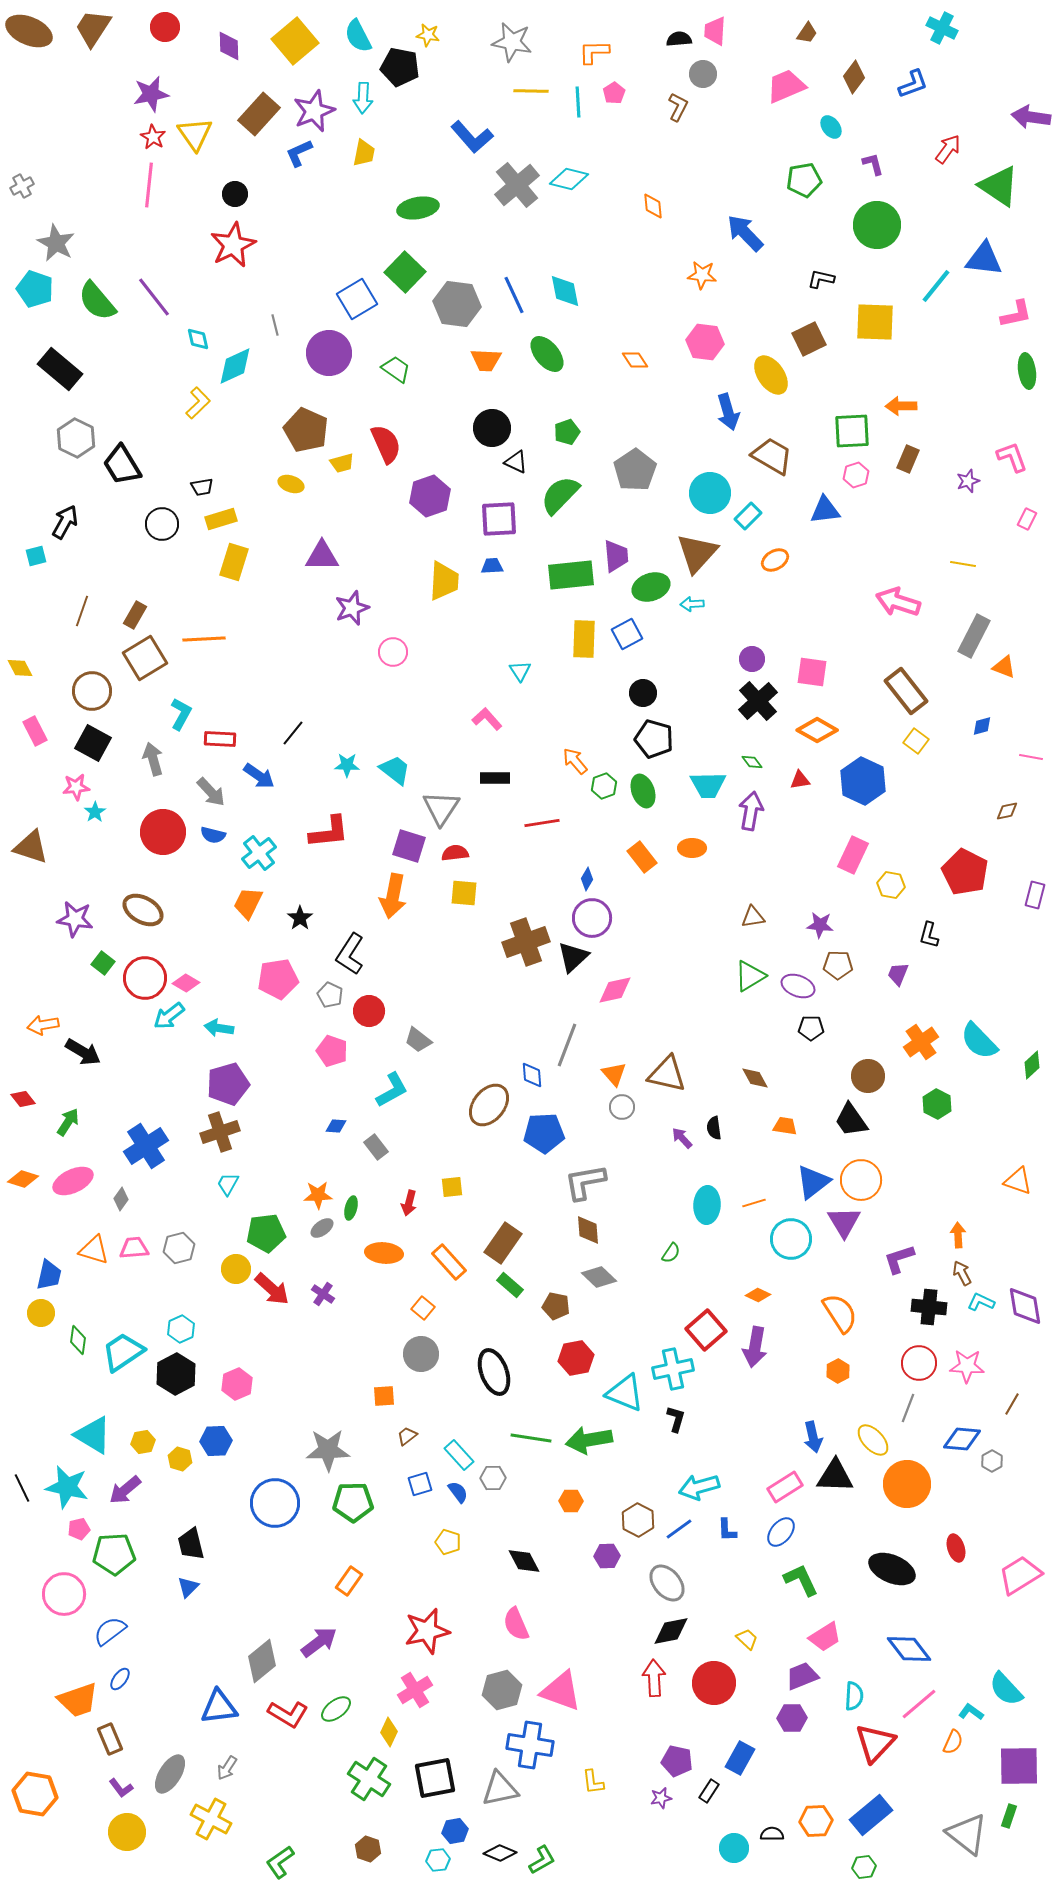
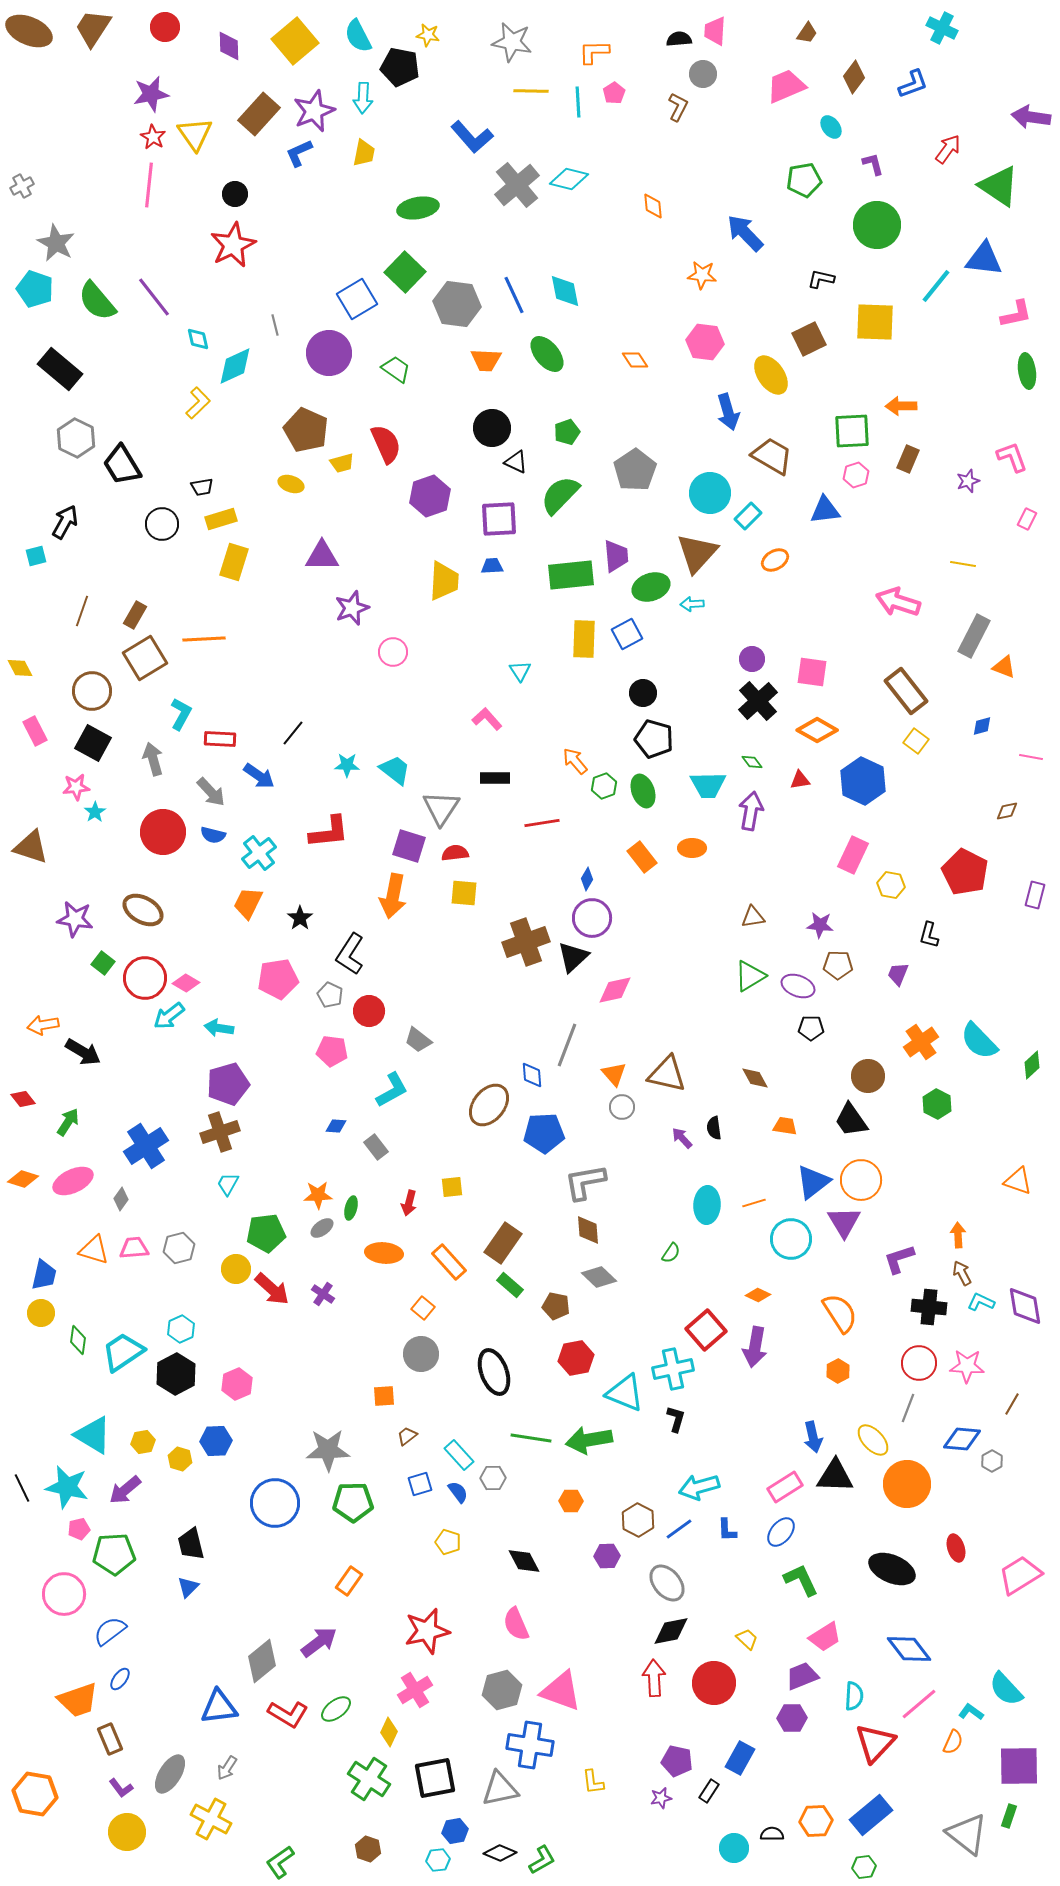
pink pentagon at (332, 1051): rotated 12 degrees counterclockwise
blue trapezoid at (49, 1275): moved 5 px left
